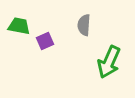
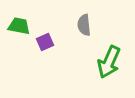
gray semicircle: rotated 10 degrees counterclockwise
purple square: moved 1 px down
